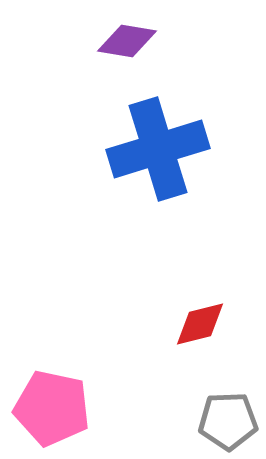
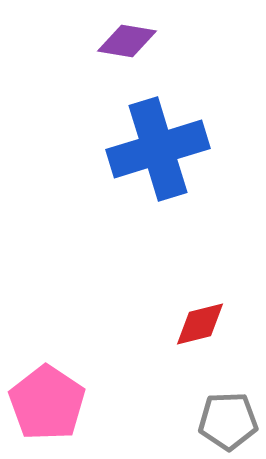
pink pentagon: moved 5 px left, 5 px up; rotated 22 degrees clockwise
